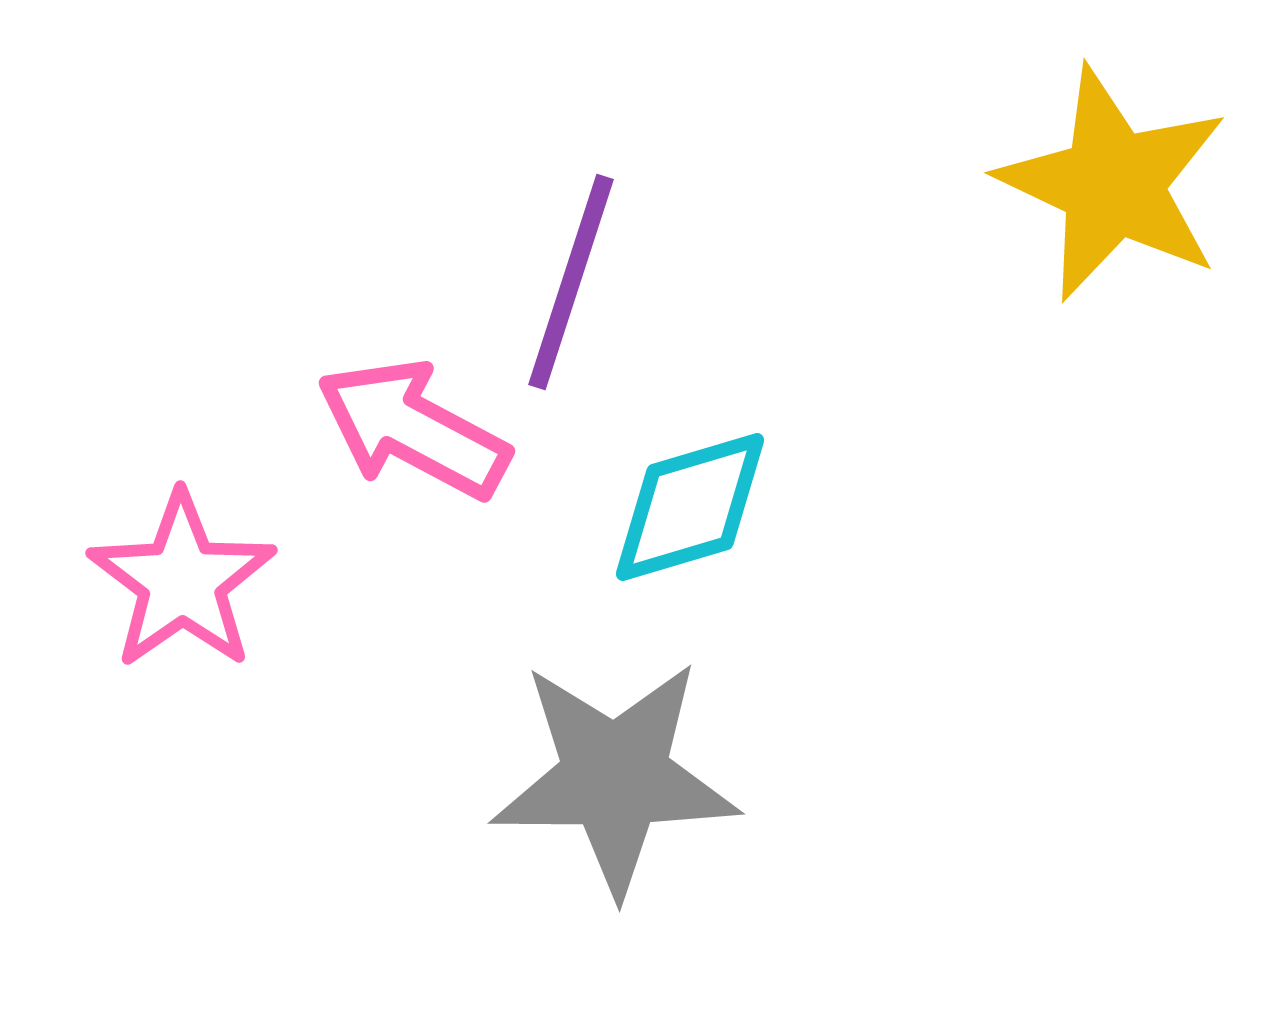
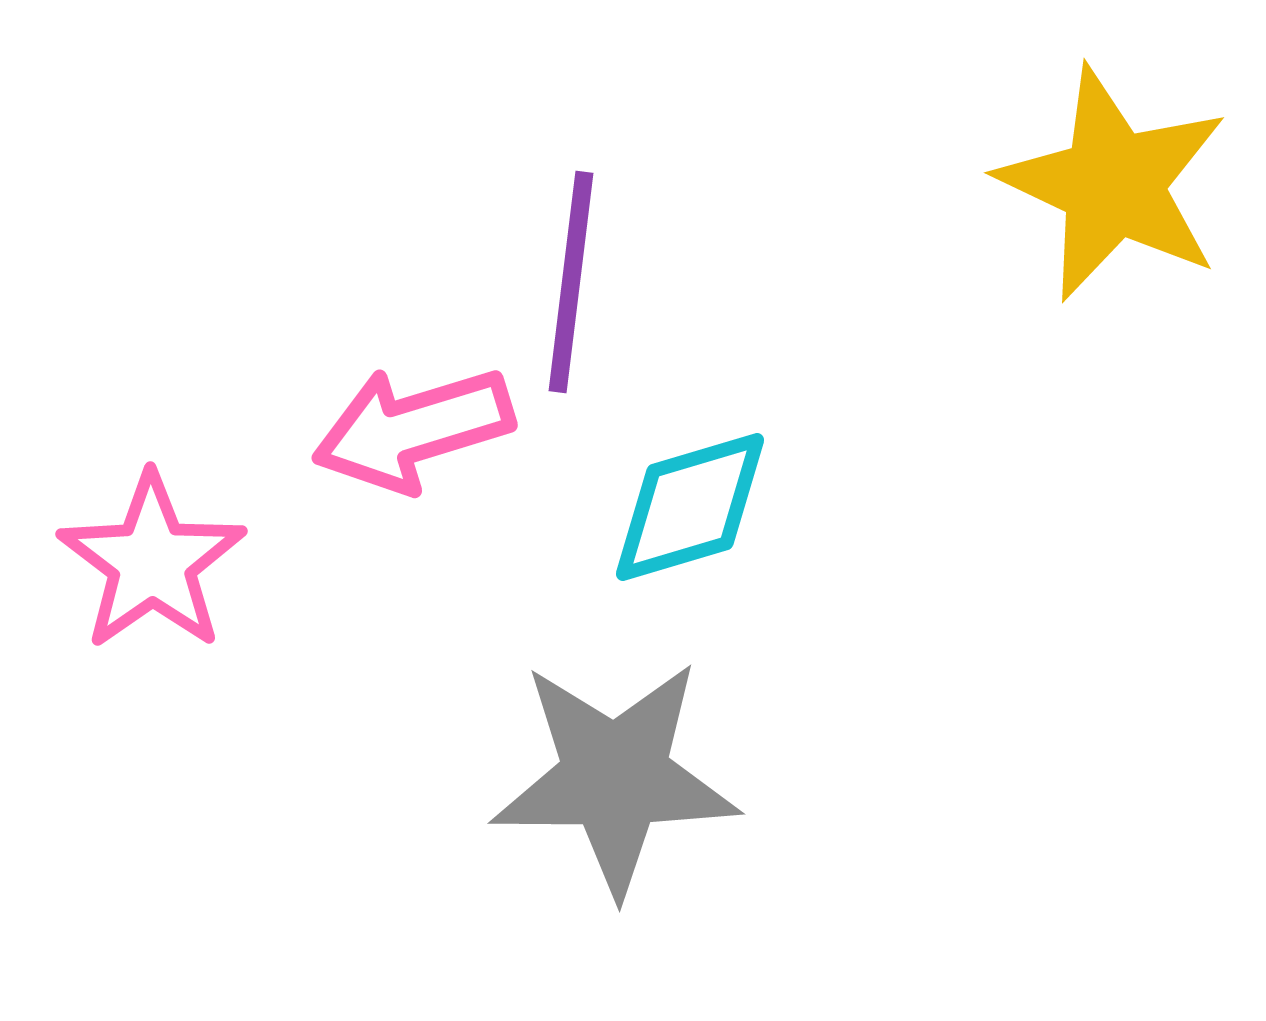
purple line: rotated 11 degrees counterclockwise
pink arrow: rotated 45 degrees counterclockwise
pink star: moved 30 px left, 19 px up
